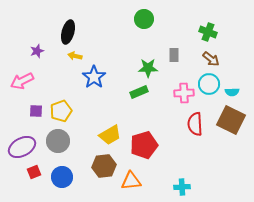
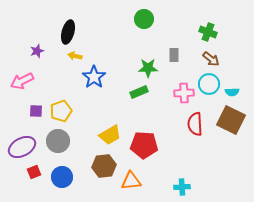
red pentagon: rotated 20 degrees clockwise
